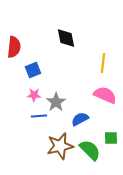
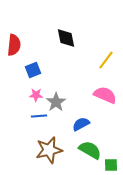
red semicircle: moved 2 px up
yellow line: moved 3 px right, 3 px up; rotated 30 degrees clockwise
pink star: moved 2 px right
blue semicircle: moved 1 px right, 5 px down
green square: moved 27 px down
brown star: moved 11 px left, 4 px down
green semicircle: rotated 15 degrees counterclockwise
